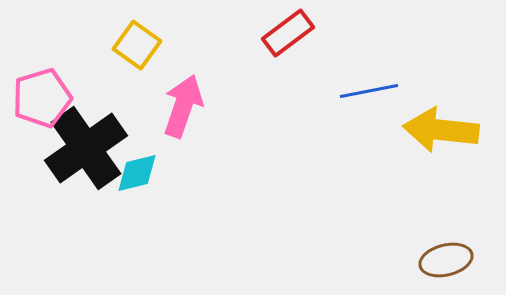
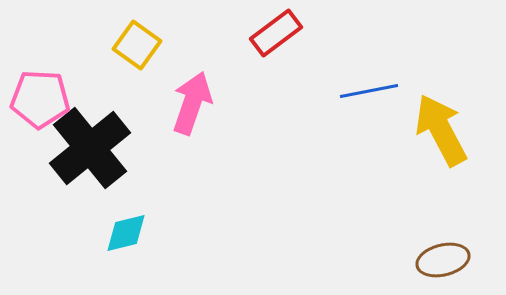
red rectangle: moved 12 px left
pink pentagon: moved 2 px left, 1 px down; rotated 20 degrees clockwise
pink arrow: moved 9 px right, 3 px up
yellow arrow: rotated 56 degrees clockwise
black cross: moved 4 px right; rotated 4 degrees counterclockwise
cyan diamond: moved 11 px left, 60 px down
brown ellipse: moved 3 px left
